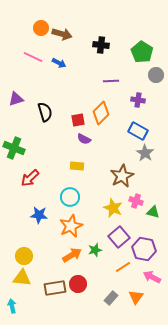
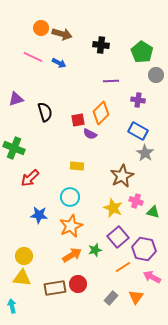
purple semicircle: moved 6 px right, 5 px up
purple square: moved 1 px left
